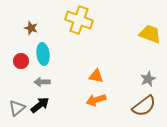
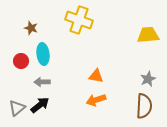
yellow trapezoid: moved 2 px left, 1 px down; rotated 25 degrees counterclockwise
brown semicircle: rotated 50 degrees counterclockwise
